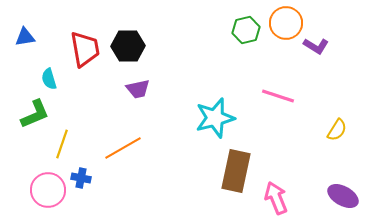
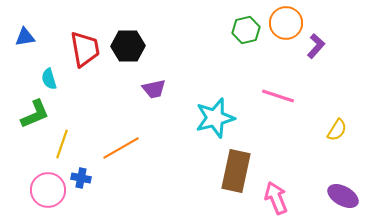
purple L-shape: rotated 80 degrees counterclockwise
purple trapezoid: moved 16 px right
orange line: moved 2 px left
